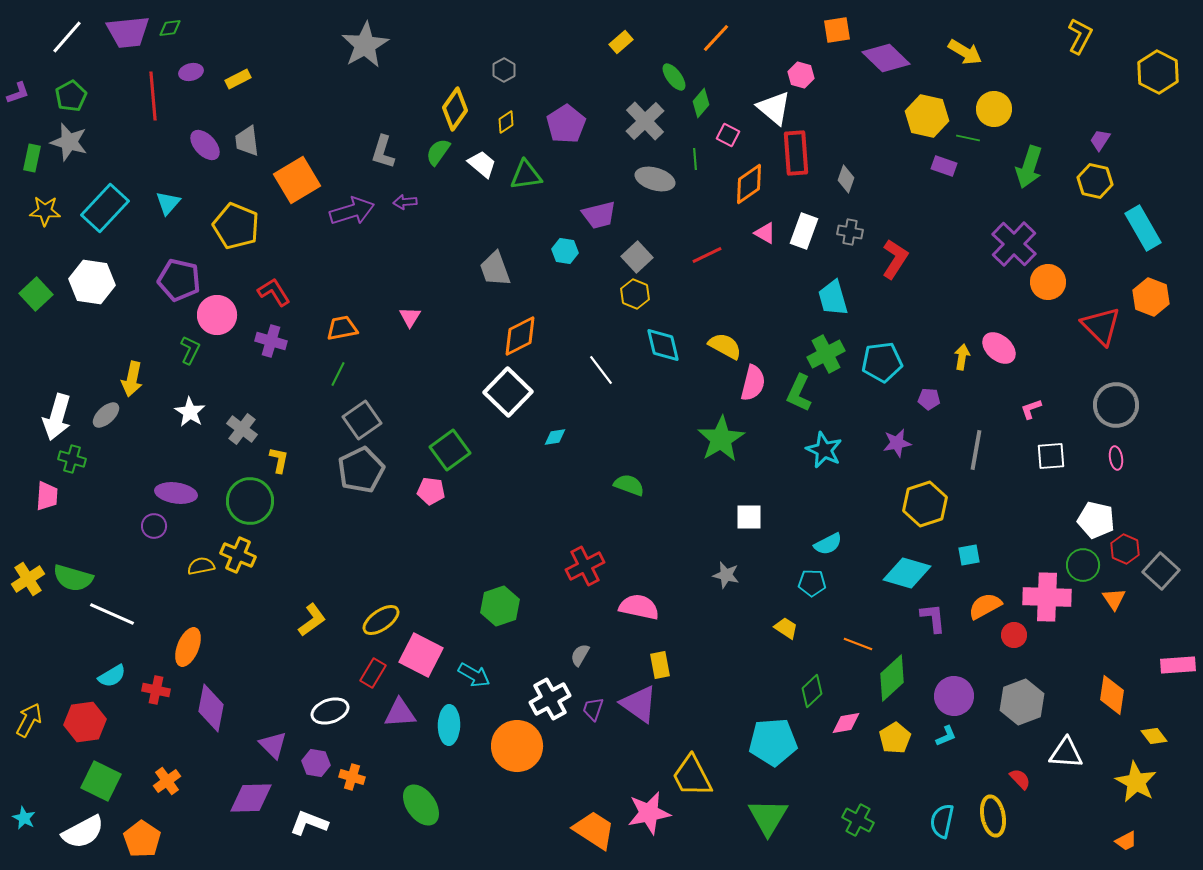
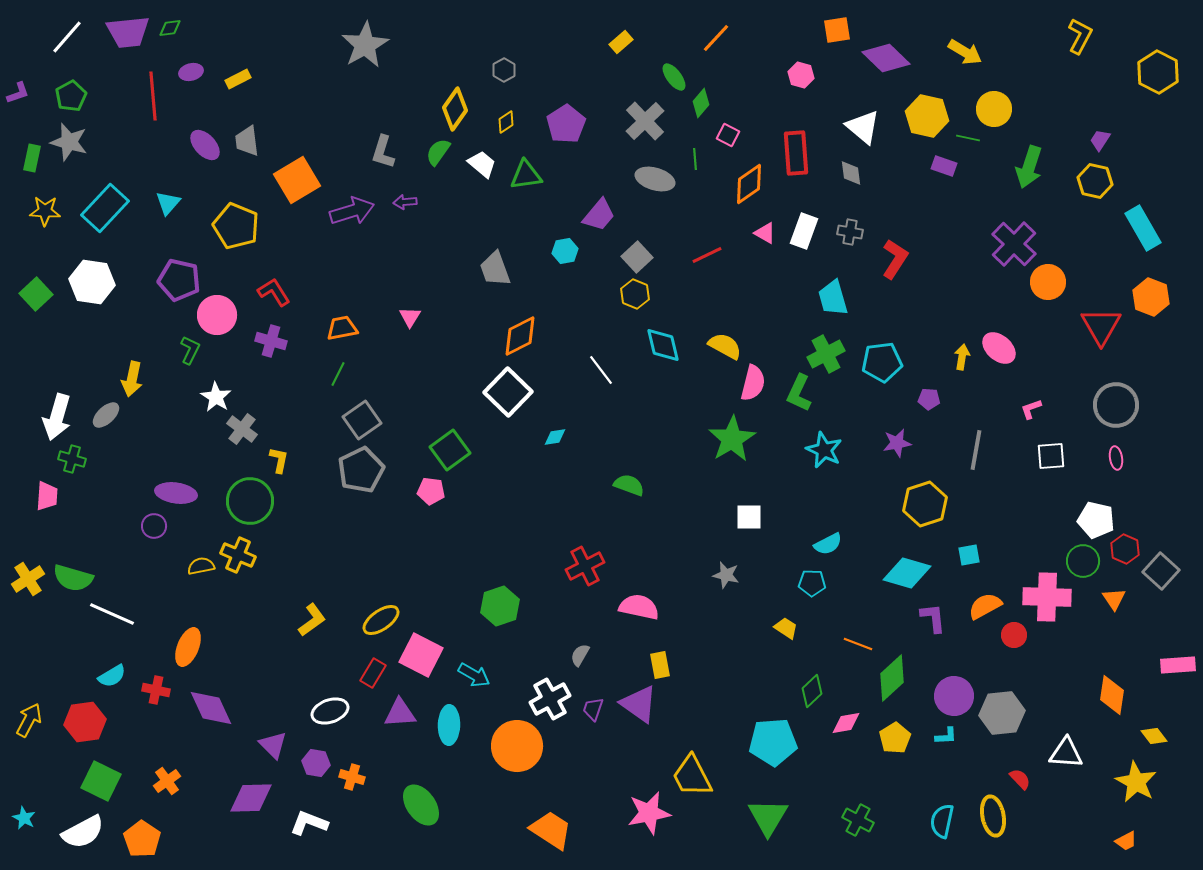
white triangle at (774, 108): moved 89 px right, 19 px down
gray diamond at (846, 179): moved 5 px right, 6 px up; rotated 28 degrees counterclockwise
purple trapezoid at (599, 215): rotated 36 degrees counterclockwise
cyan hexagon at (565, 251): rotated 20 degrees counterclockwise
red triangle at (1101, 326): rotated 15 degrees clockwise
white star at (190, 412): moved 26 px right, 15 px up
green star at (721, 439): moved 11 px right
green circle at (1083, 565): moved 4 px up
gray hexagon at (1022, 702): moved 20 px left, 11 px down; rotated 15 degrees clockwise
purple diamond at (211, 708): rotated 36 degrees counterclockwise
cyan L-shape at (946, 736): rotated 20 degrees clockwise
orange trapezoid at (594, 830): moved 43 px left
